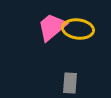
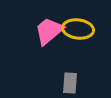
pink trapezoid: moved 3 px left, 4 px down
